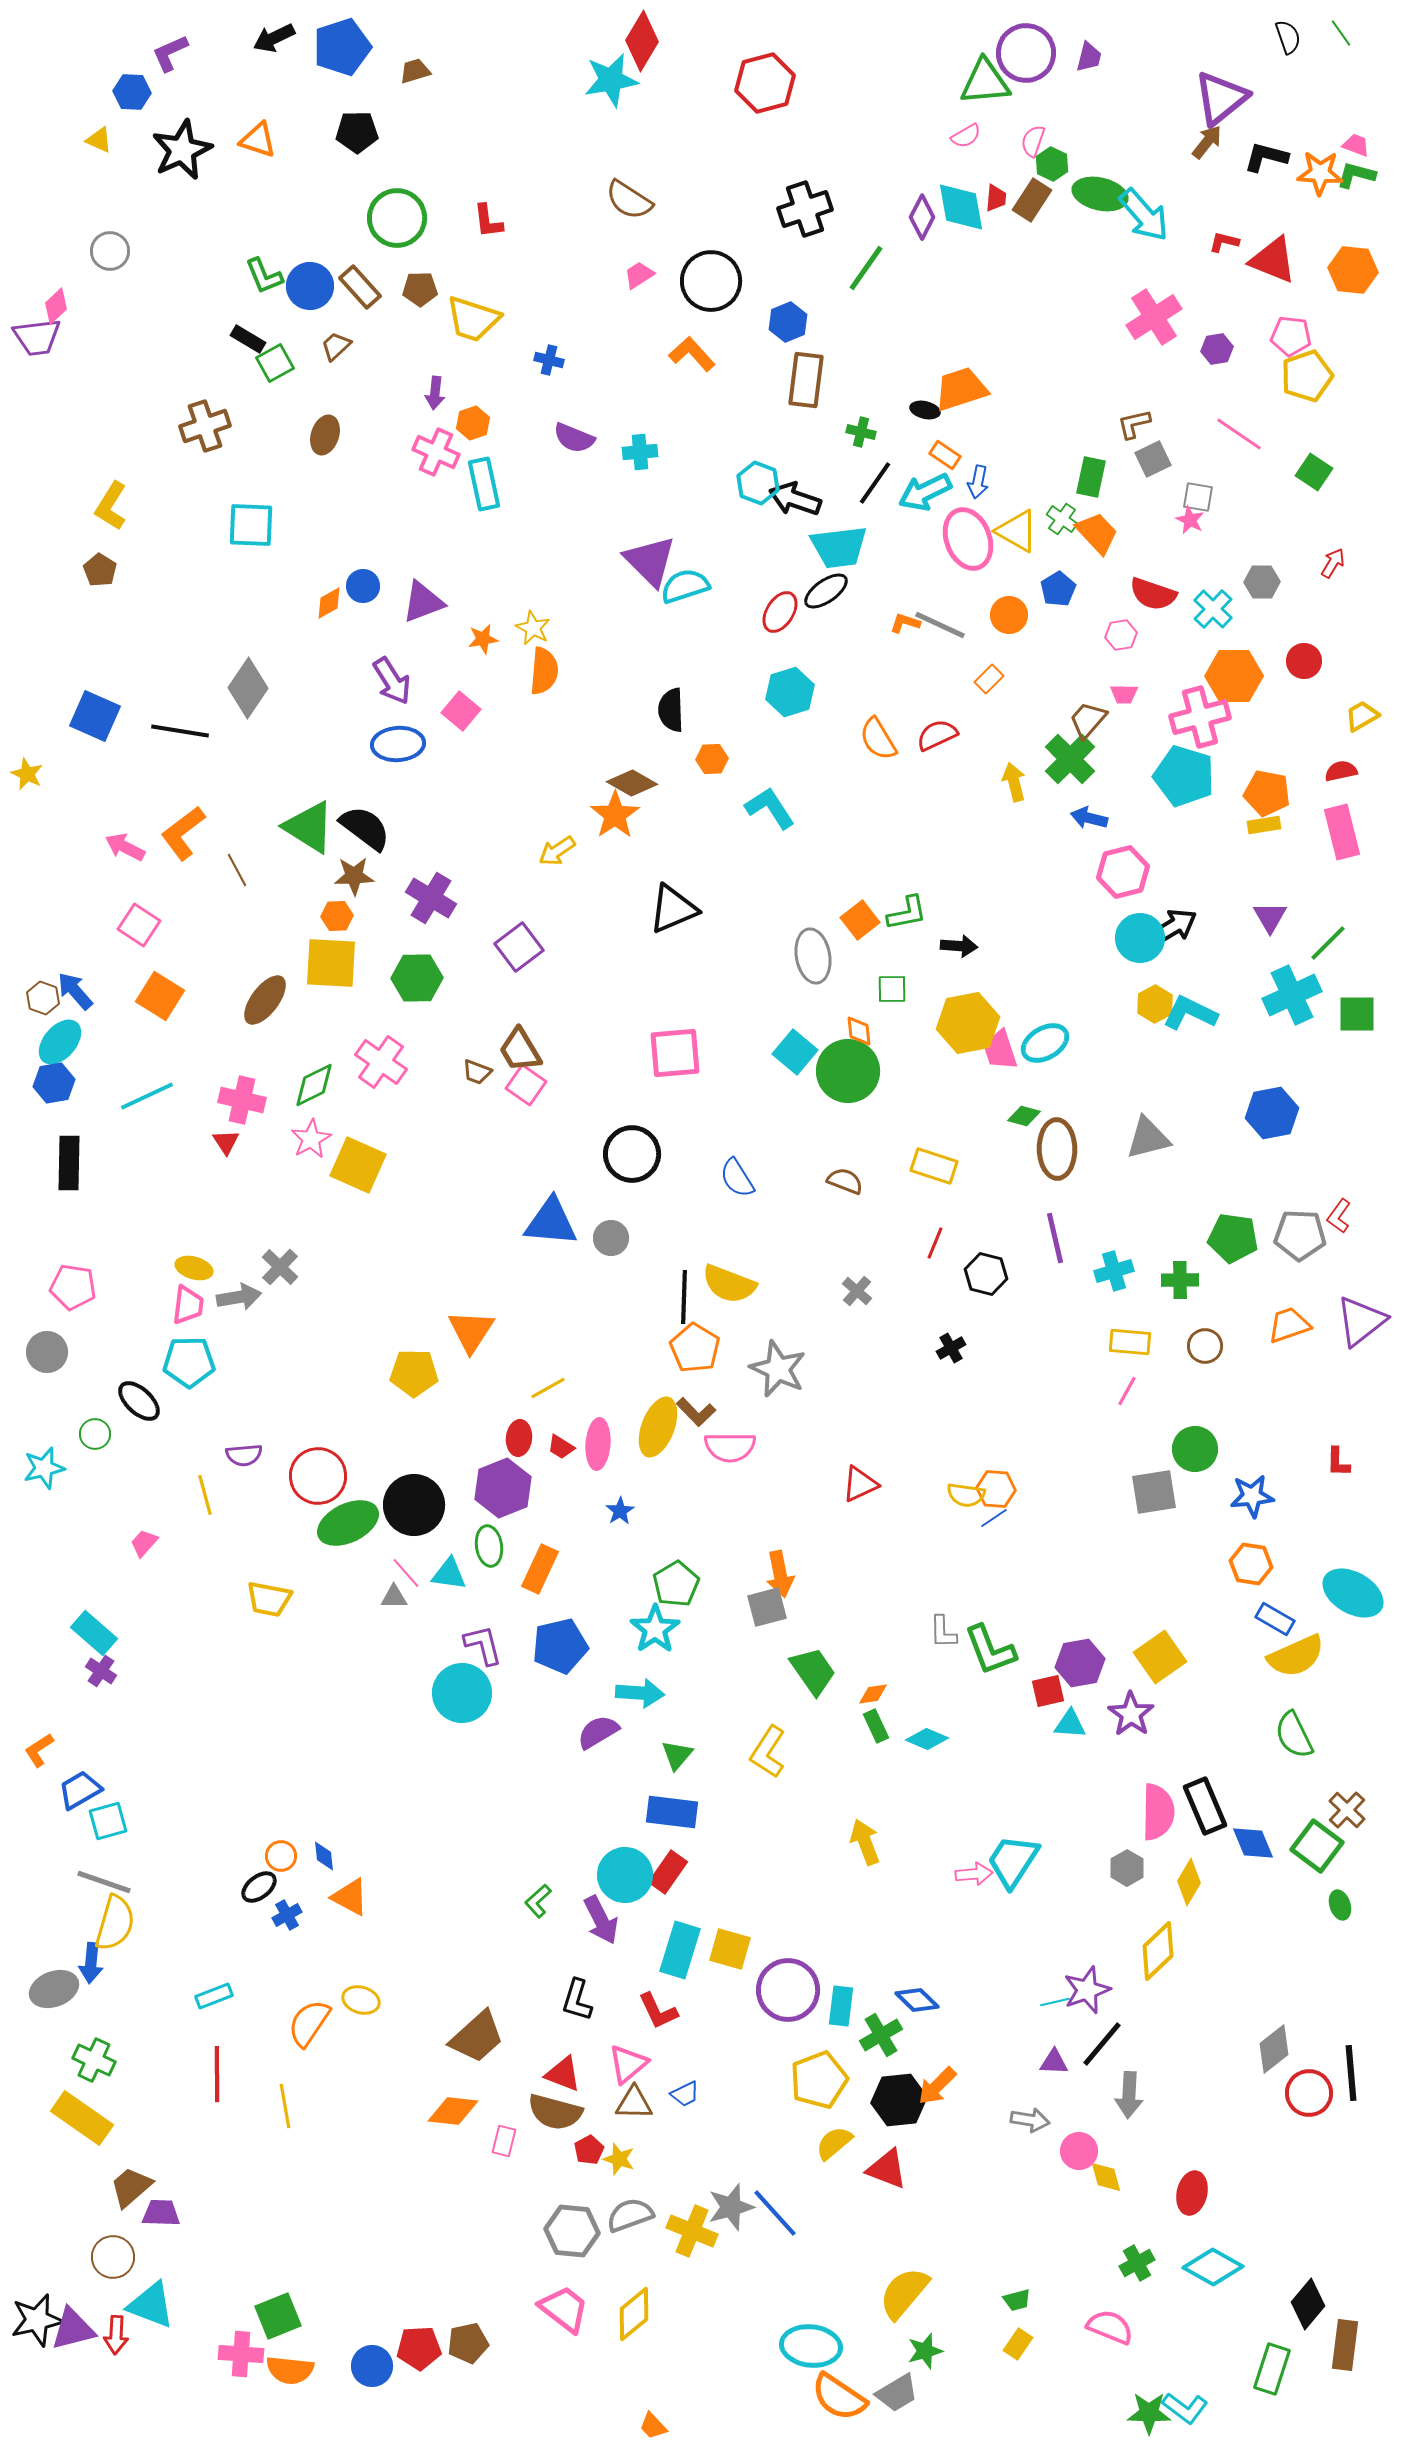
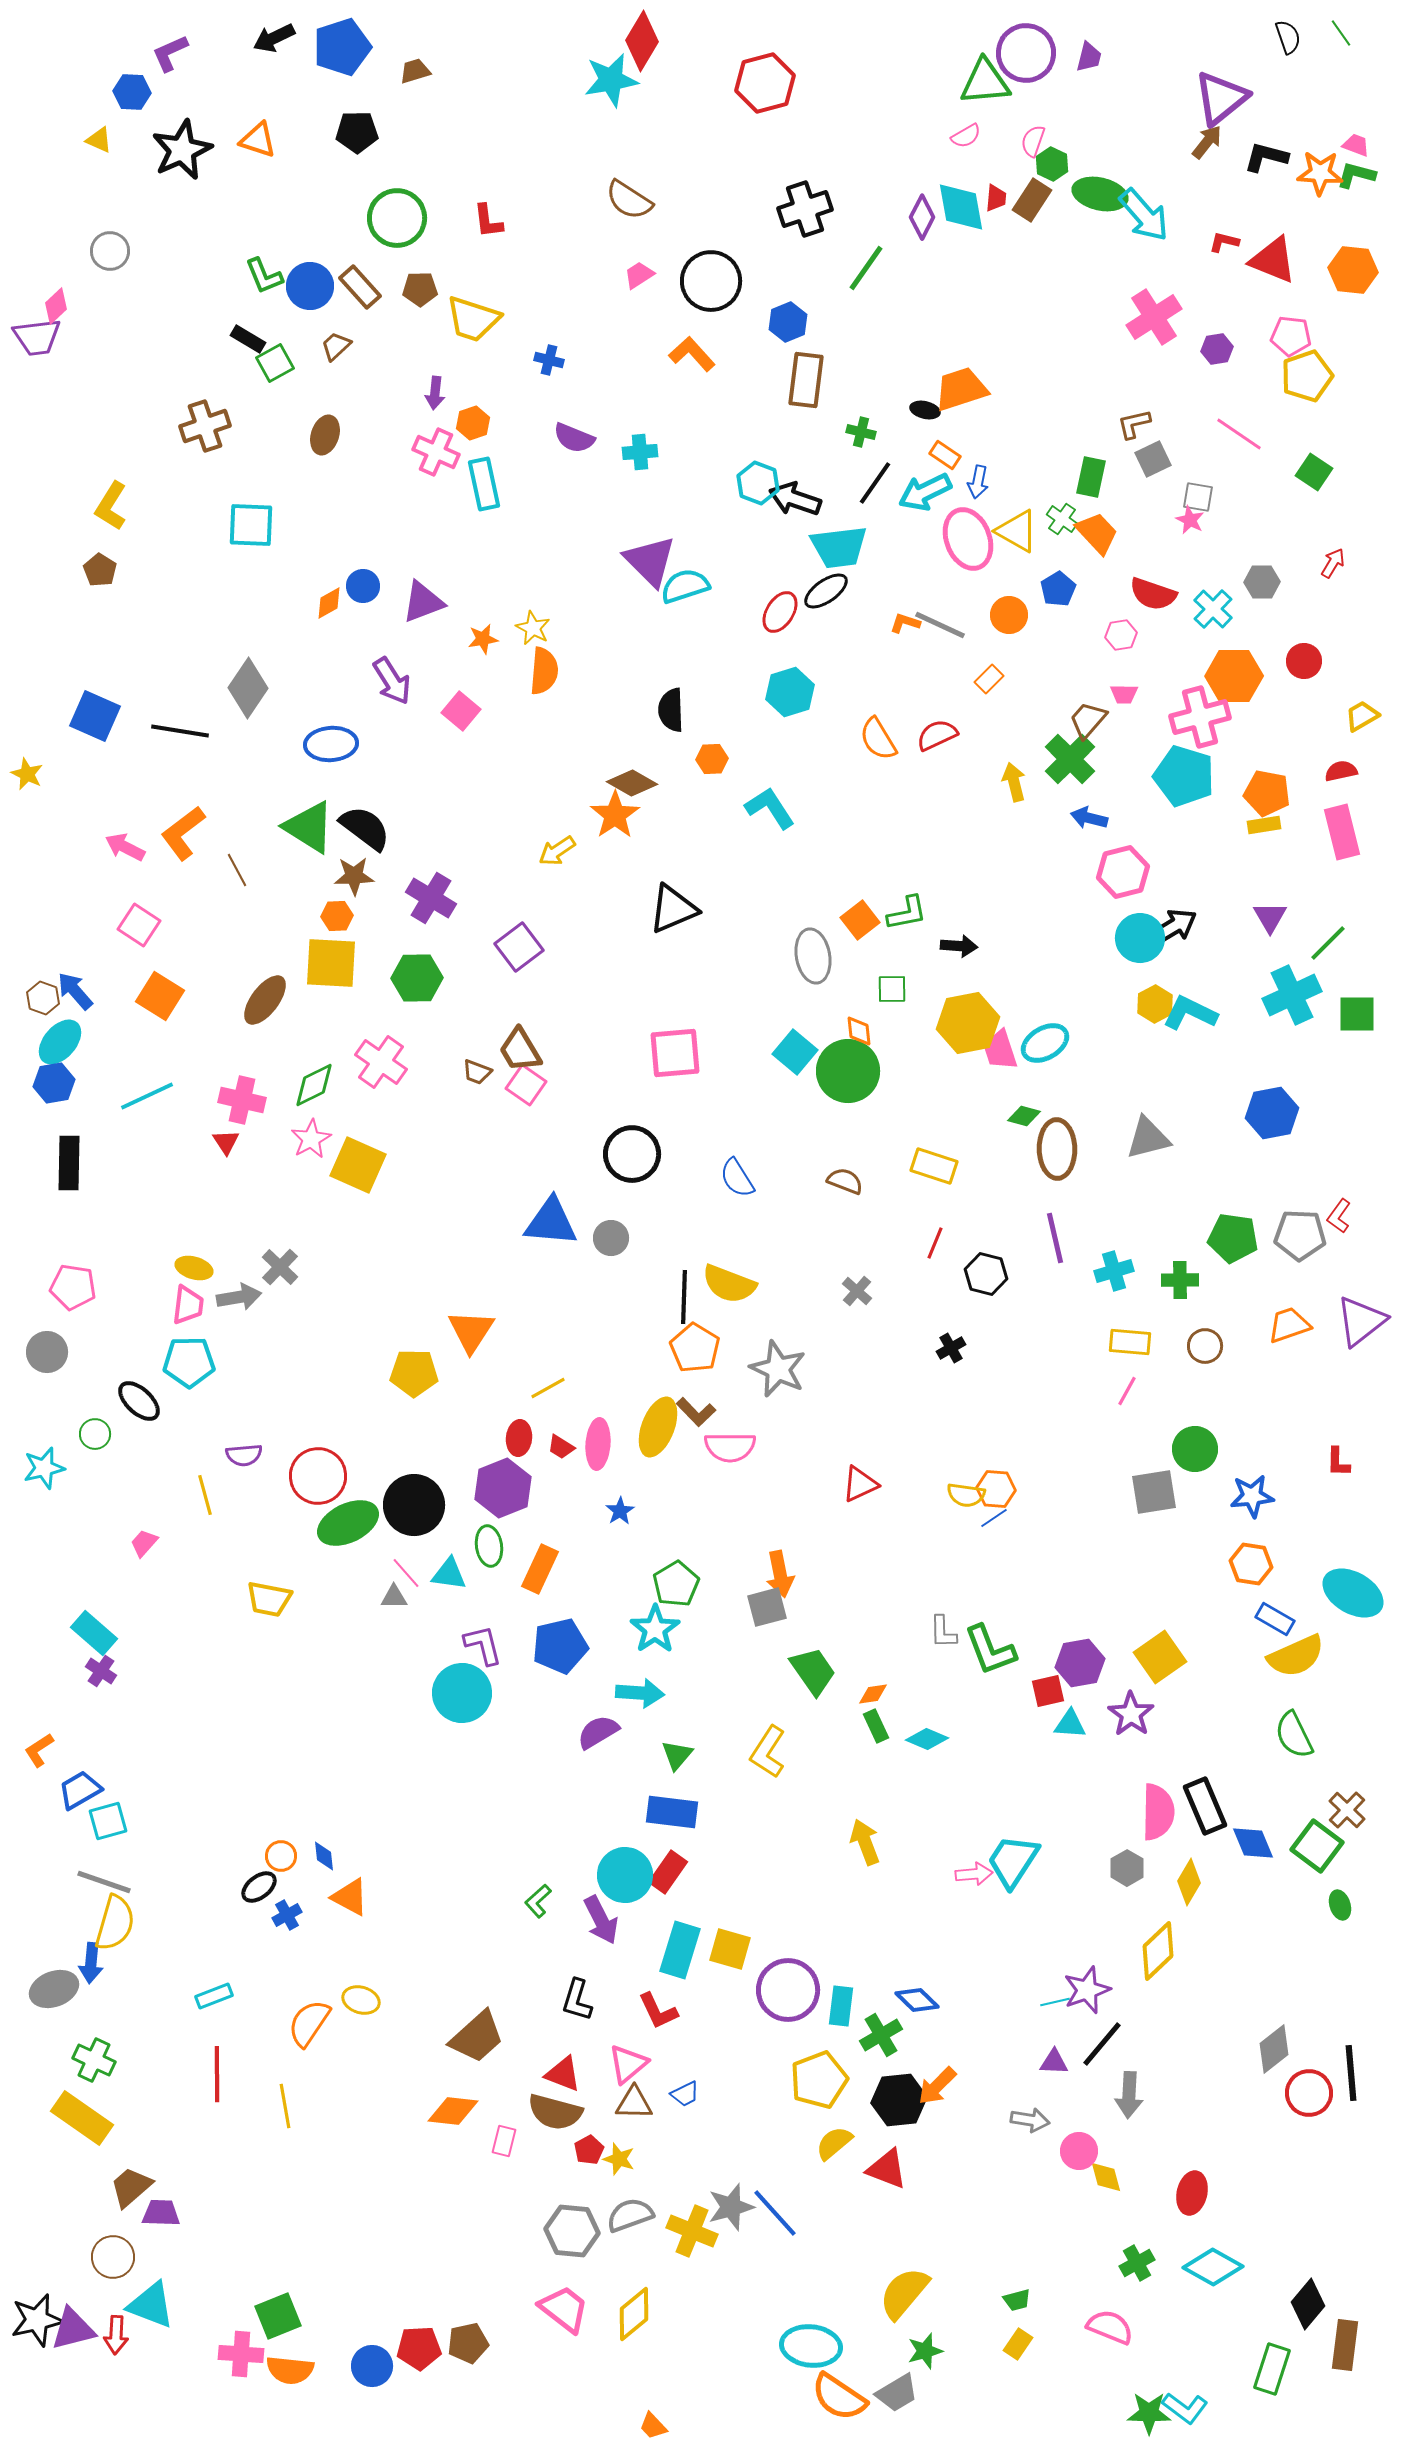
blue ellipse at (398, 744): moved 67 px left
